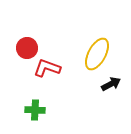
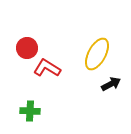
red L-shape: rotated 12 degrees clockwise
green cross: moved 5 px left, 1 px down
